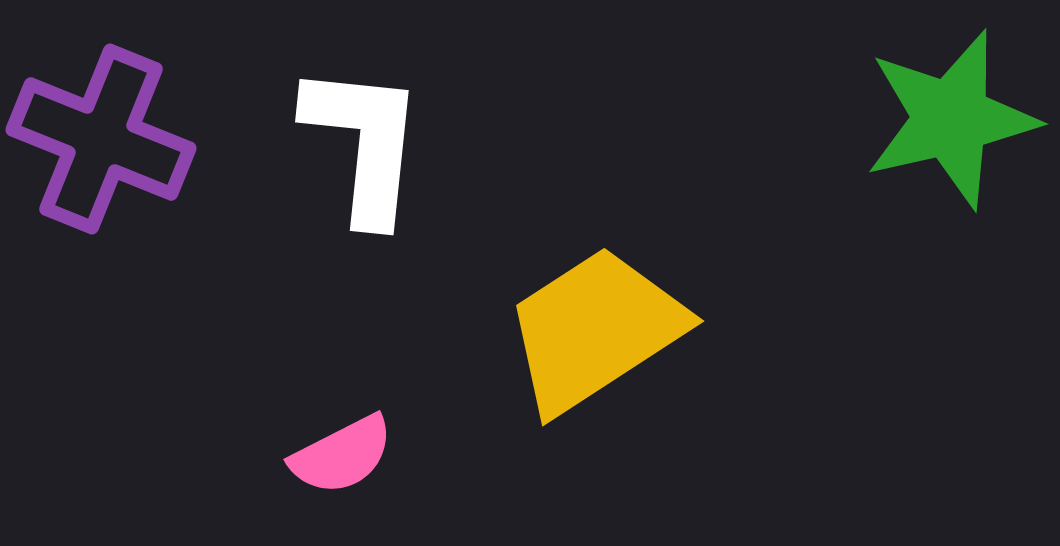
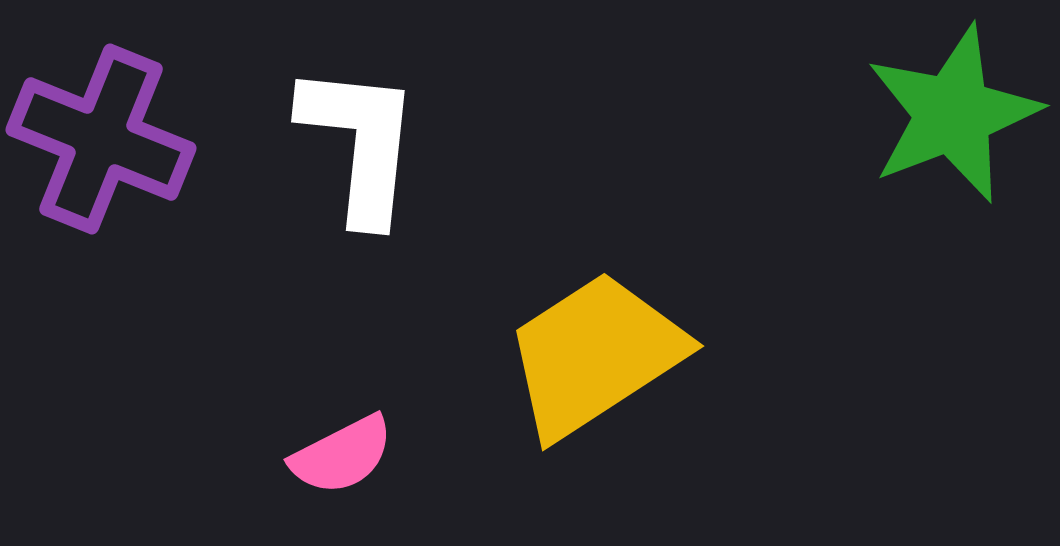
green star: moved 2 px right, 5 px up; rotated 8 degrees counterclockwise
white L-shape: moved 4 px left
yellow trapezoid: moved 25 px down
